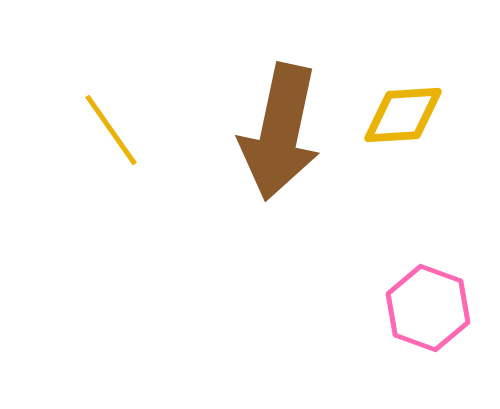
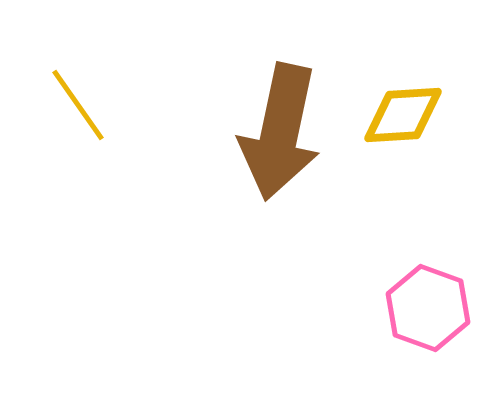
yellow line: moved 33 px left, 25 px up
